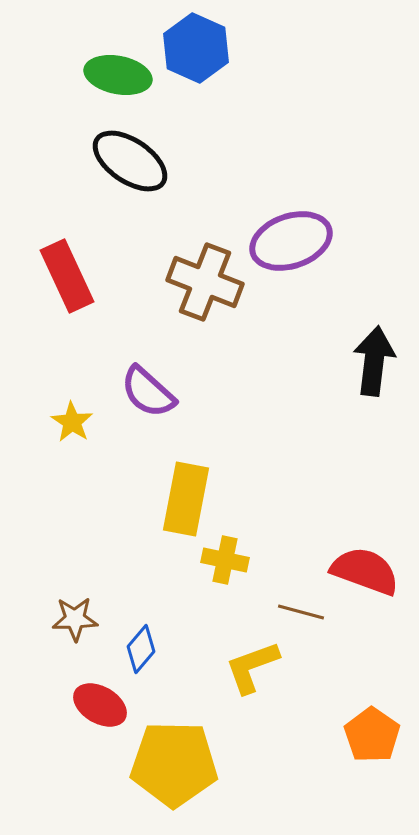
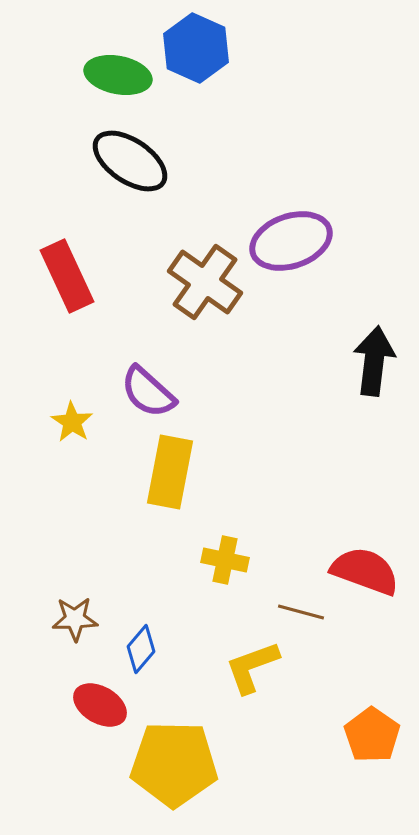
brown cross: rotated 14 degrees clockwise
yellow rectangle: moved 16 px left, 27 px up
